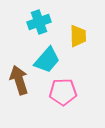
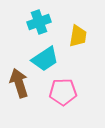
yellow trapezoid: rotated 10 degrees clockwise
cyan trapezoid: moved 2 px left, 1 px up; rotated 16 degrees clockwise
brown arrow: moved 3 px down
